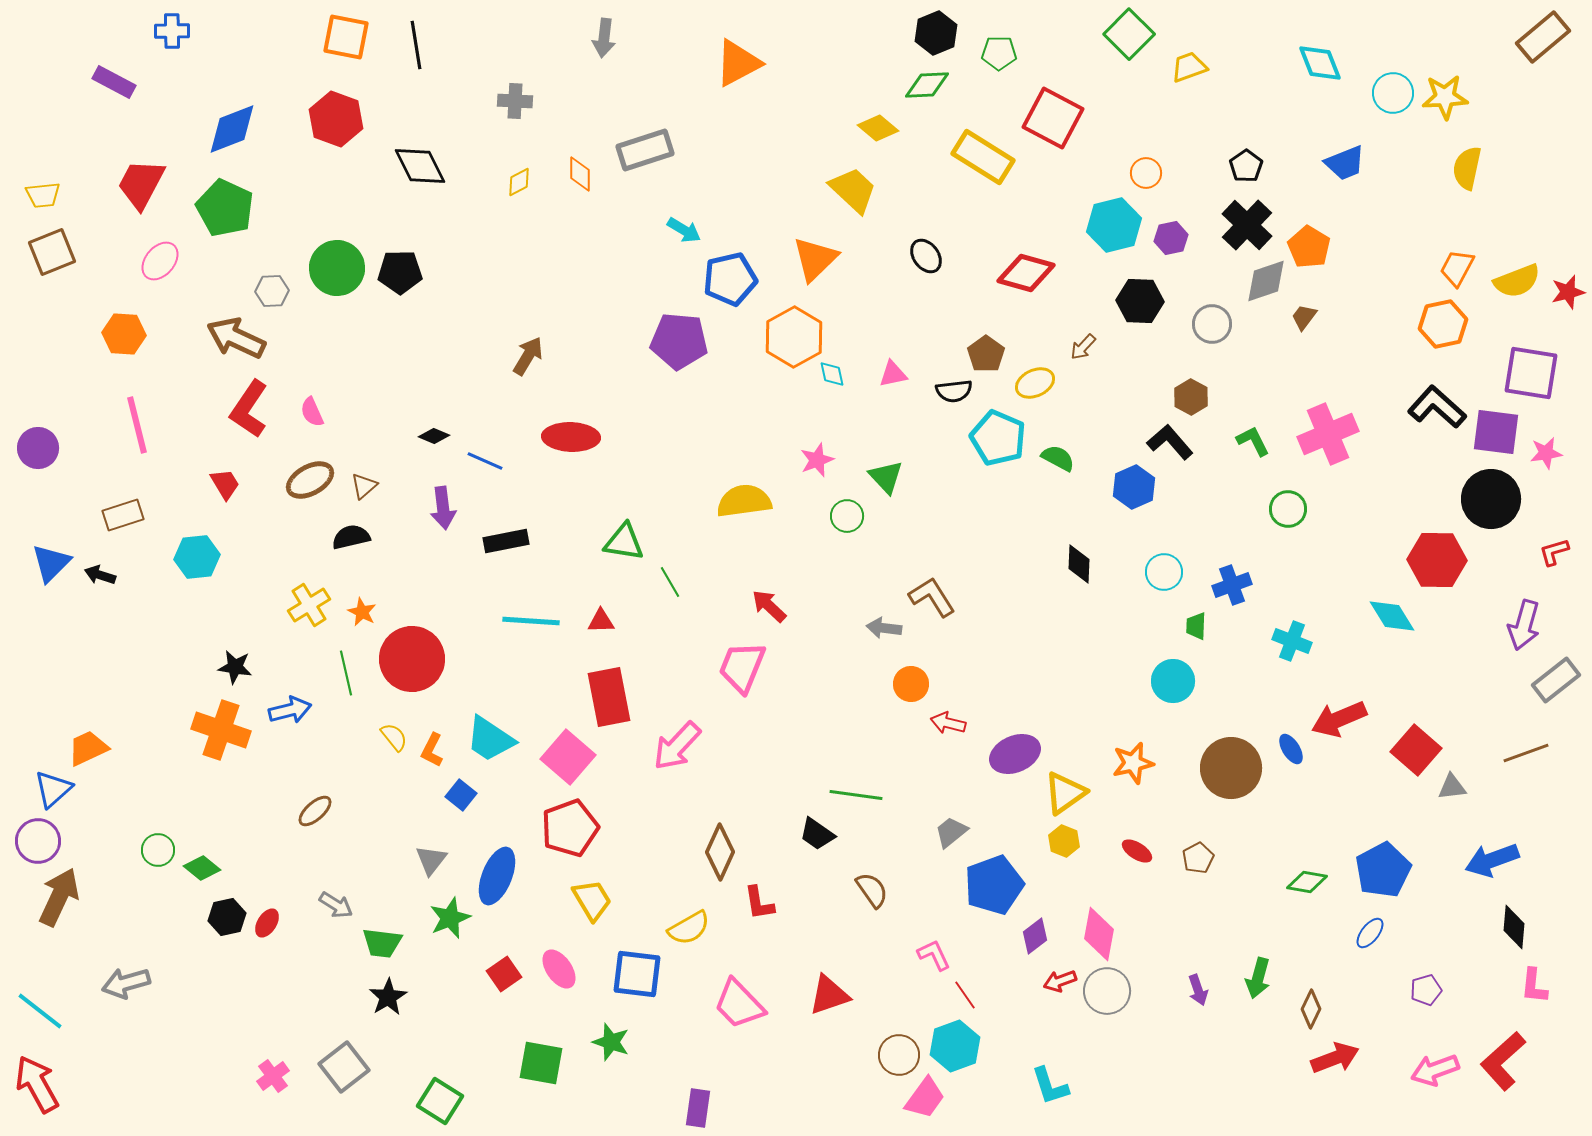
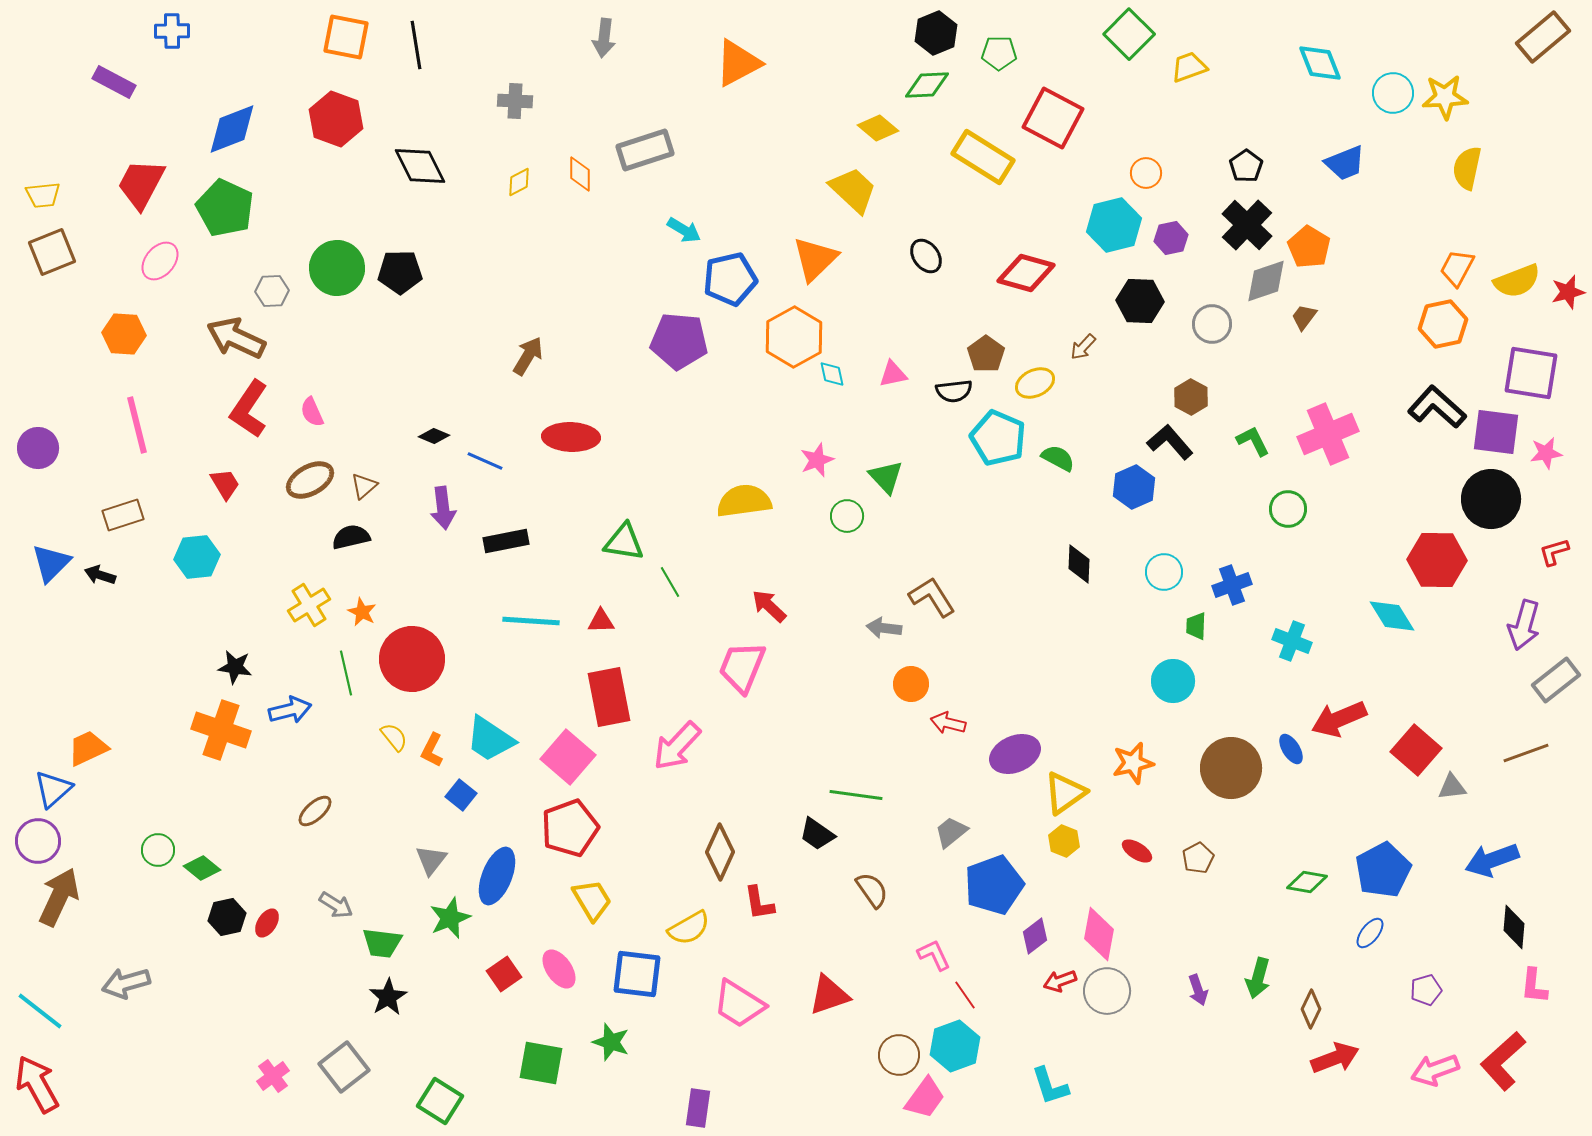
pink trapezoid at (739, 1004): rotated 14 degrees counterclockwise
